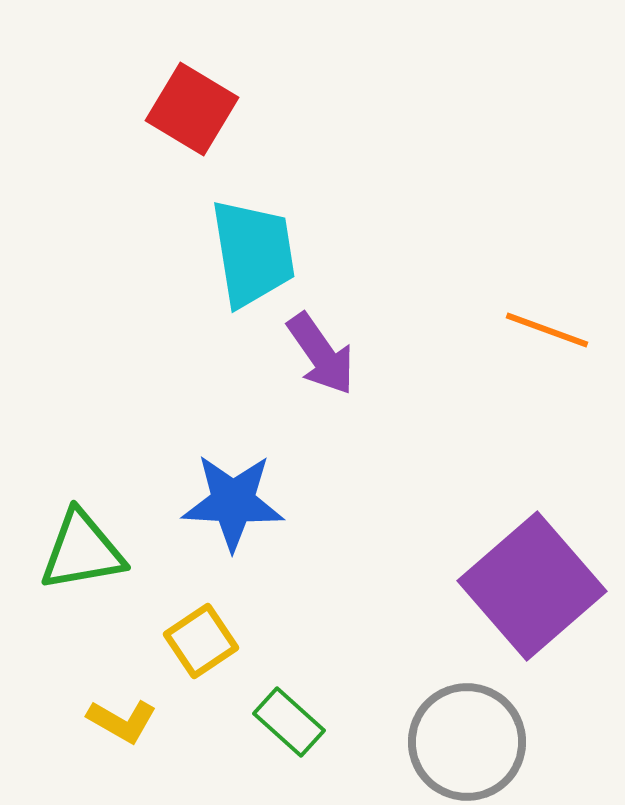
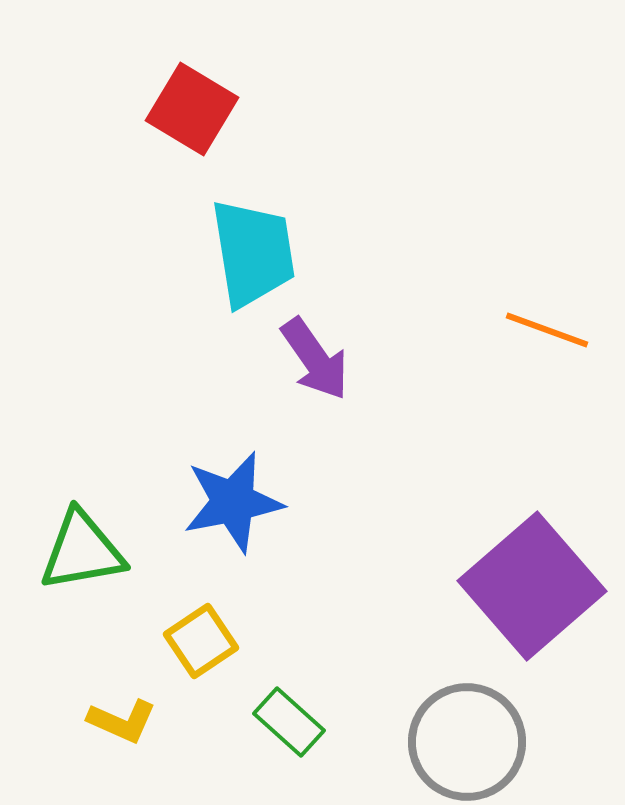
purple arrow: moved 6 px left, 5 px down
blue star: rotated 14 degrees counterclockwise
yellow L-shape: rotated 6 degrees counterclockwise
